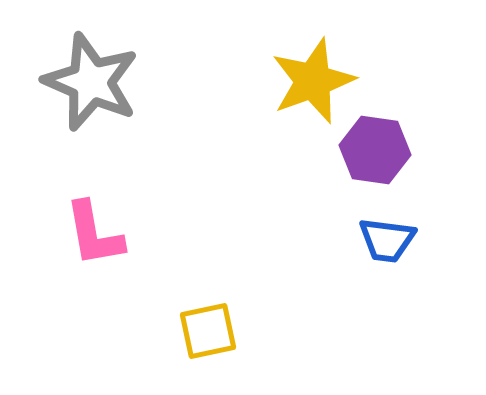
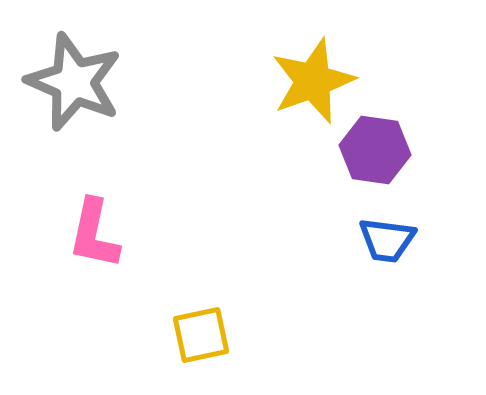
gray star: moved 17 px left
pink L-shape: rotated 22 degrees clockwise
yellow square: moved 7 px left, 4 px down
